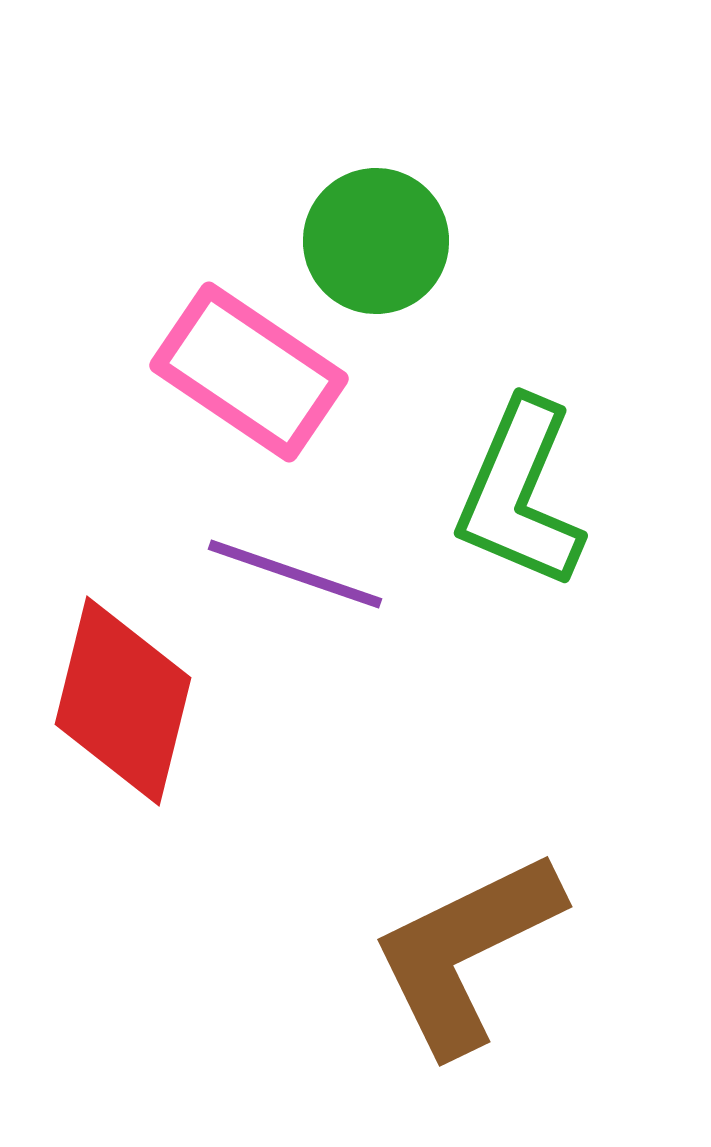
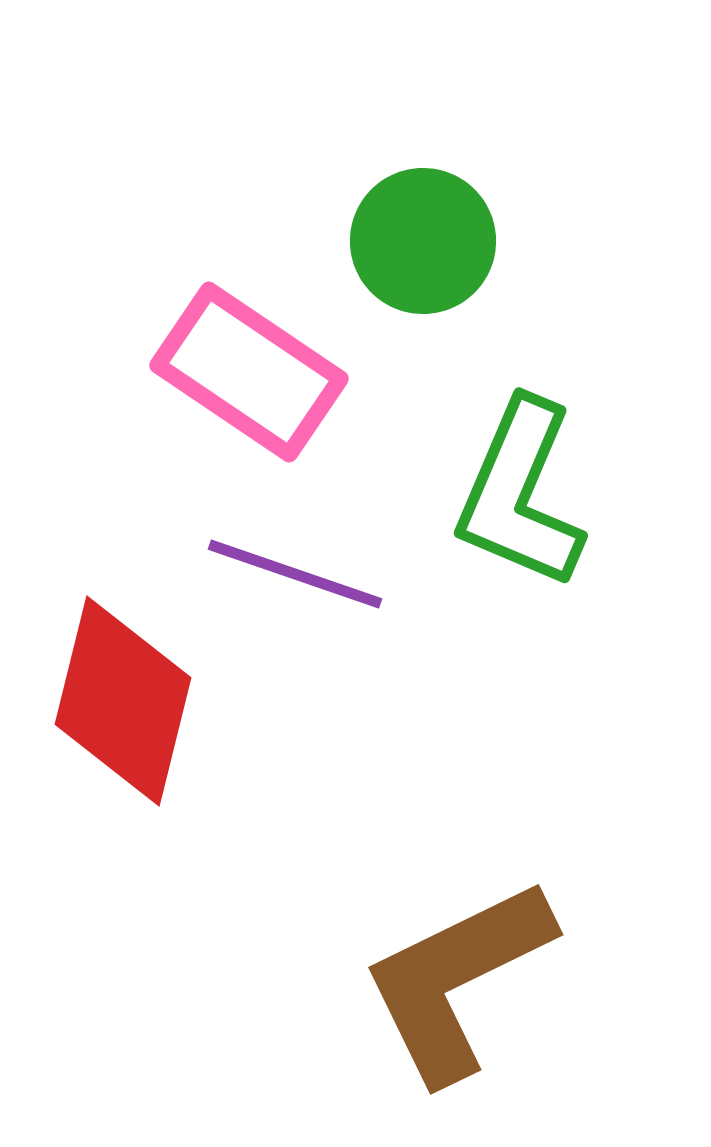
green circle: moved 47 px right
brown L-shape: moved 9 px left, 28 px down
